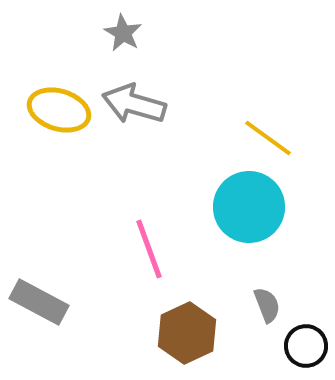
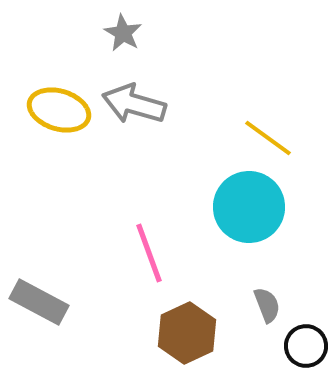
pink line: moved 4 px down
